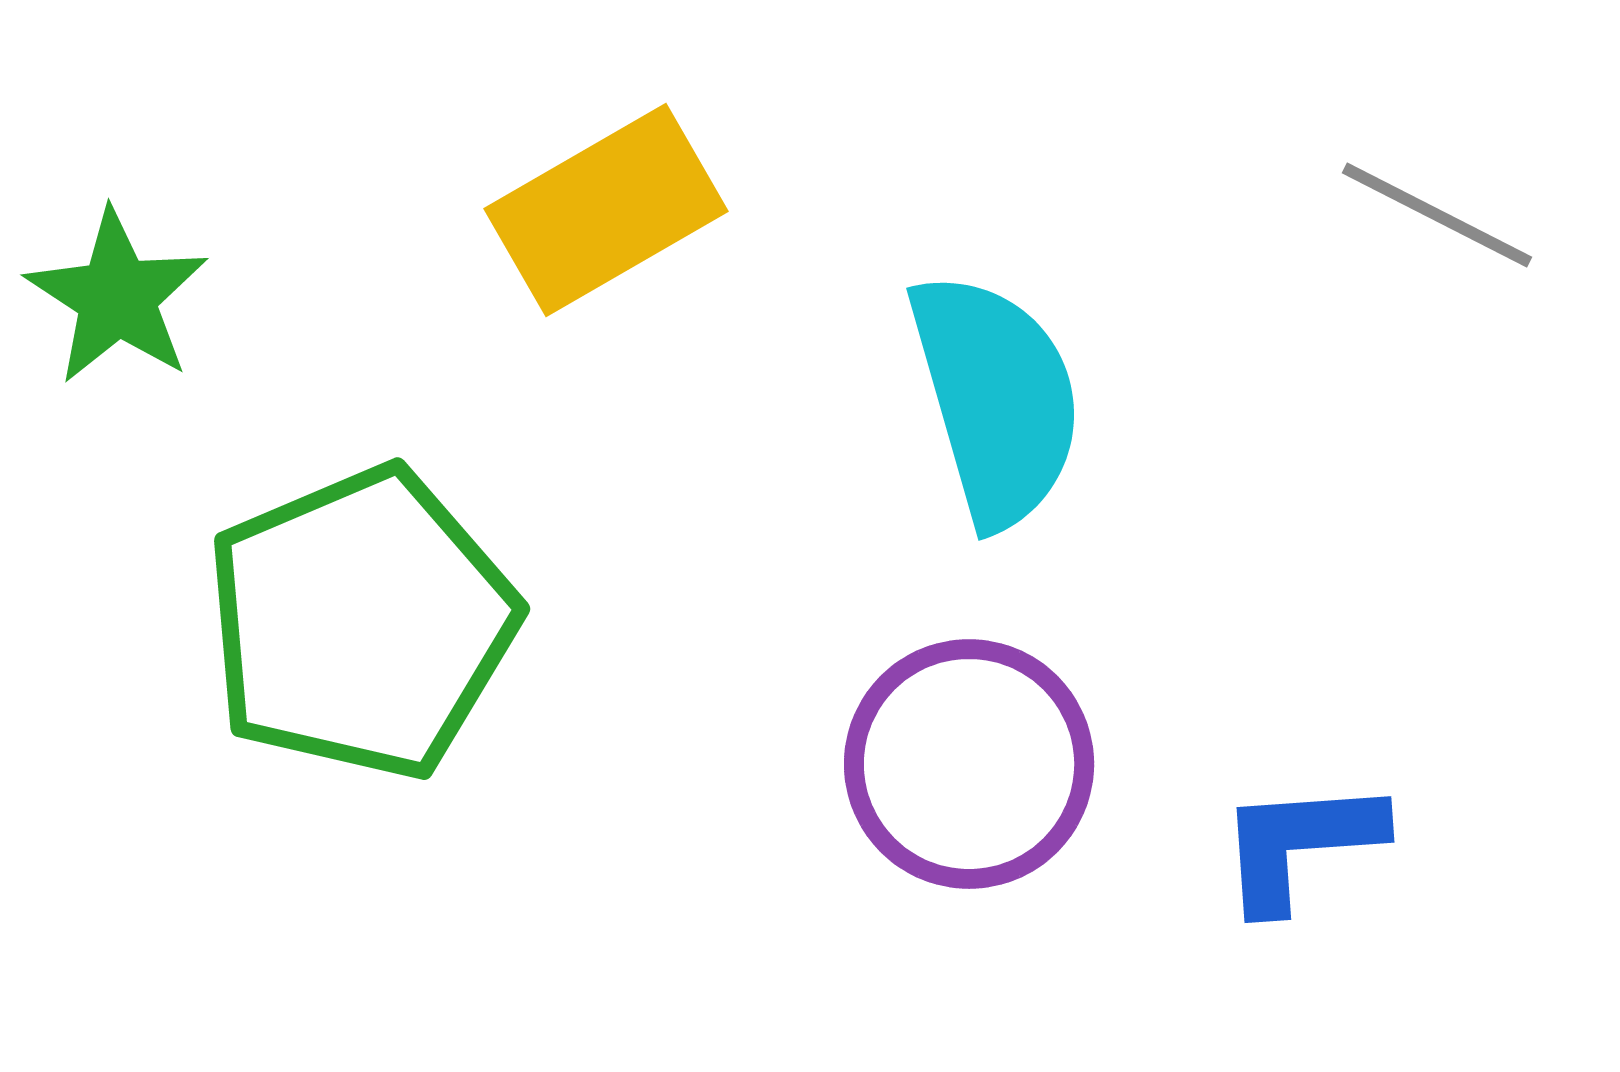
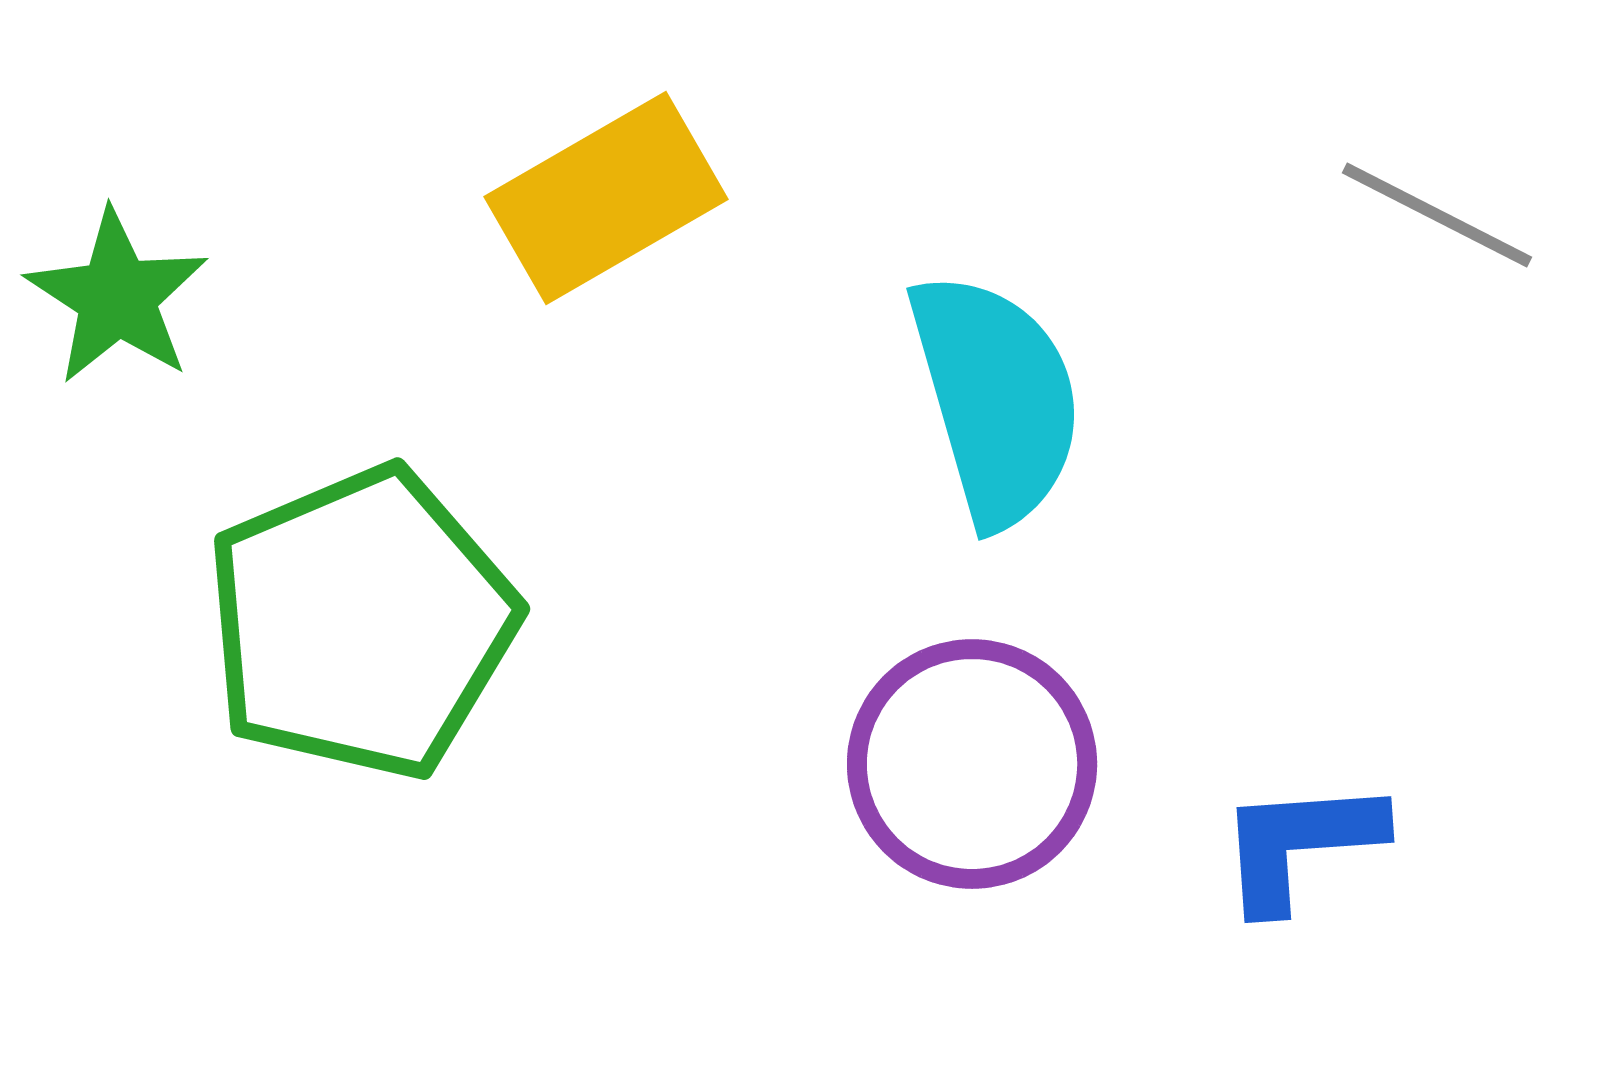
yellow rectangle: moved 12 px up
purple circle: moved 3 px right
